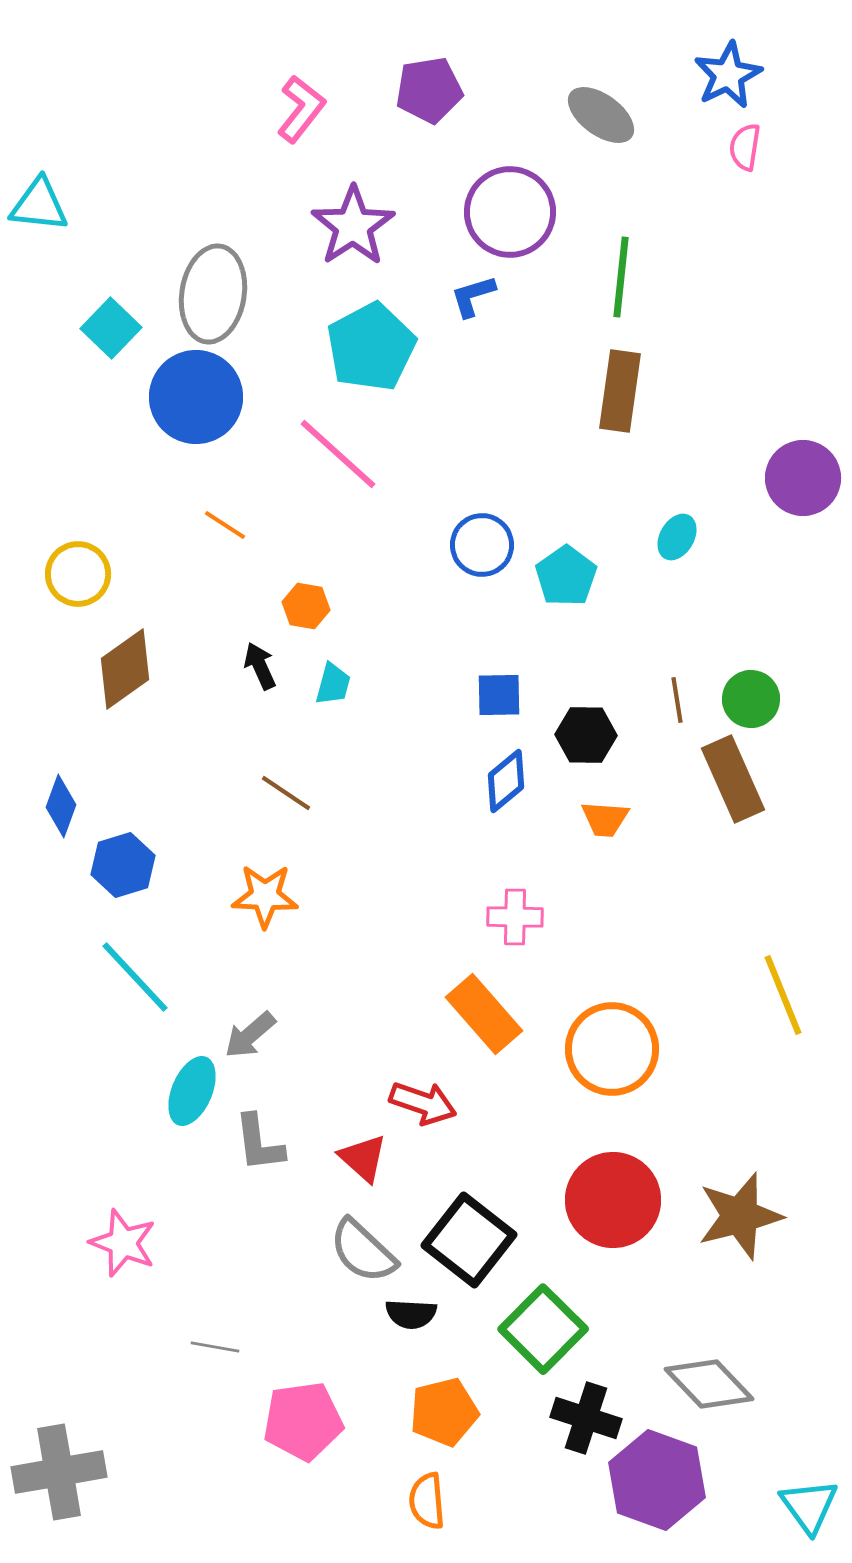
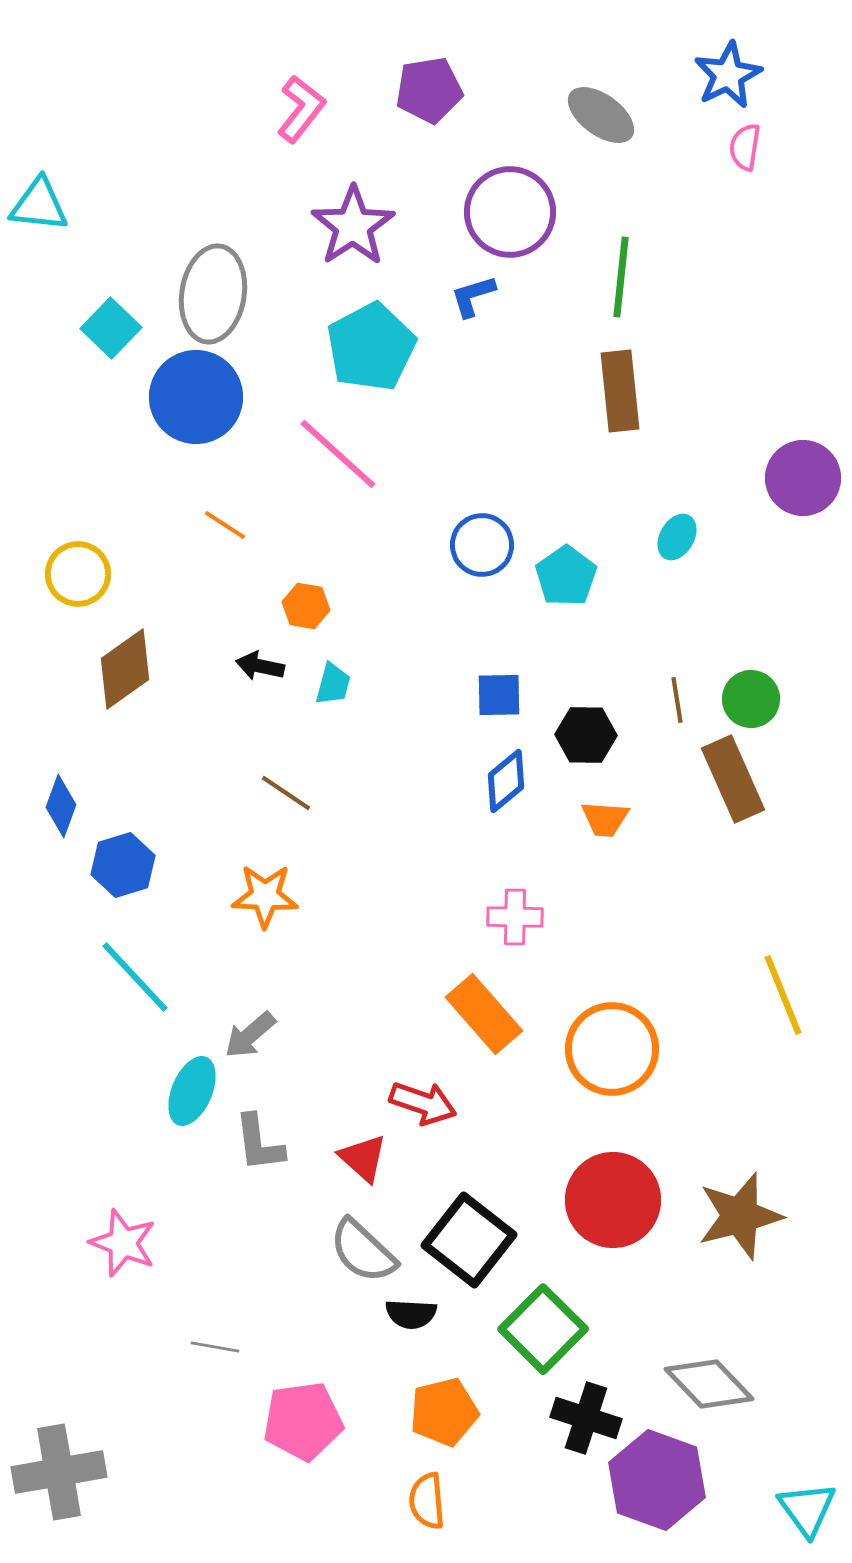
brown rectangle at (620, 391): rotated 14 degrees counterclockwise
black arrow at (260, 666): rotated 54 degrees counterclockwise
cyan triangle at (809, 1506): moved 2 px left, 3 px down
